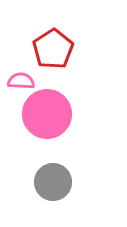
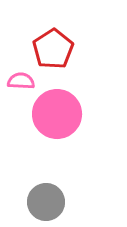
pink circle: moved 10 px right
gray circle: moved 7 px left, 20 px down
